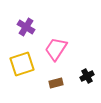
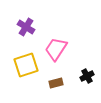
yellow square: moved 4 px right, 1 px down
